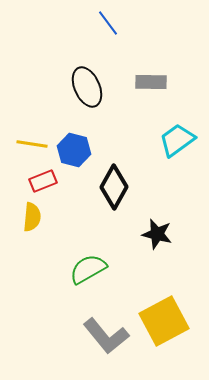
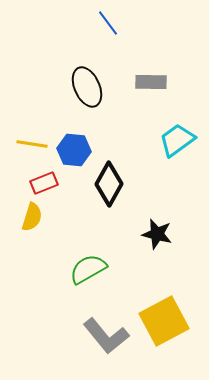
blue hexagon: rotated 8 degrees counterclockwise
red rectangle: moved 1 px right, 2 px down
black diamond: moved 5 px left, 3 px up
yellow semicircle: rotated 12 degrees clockwise
